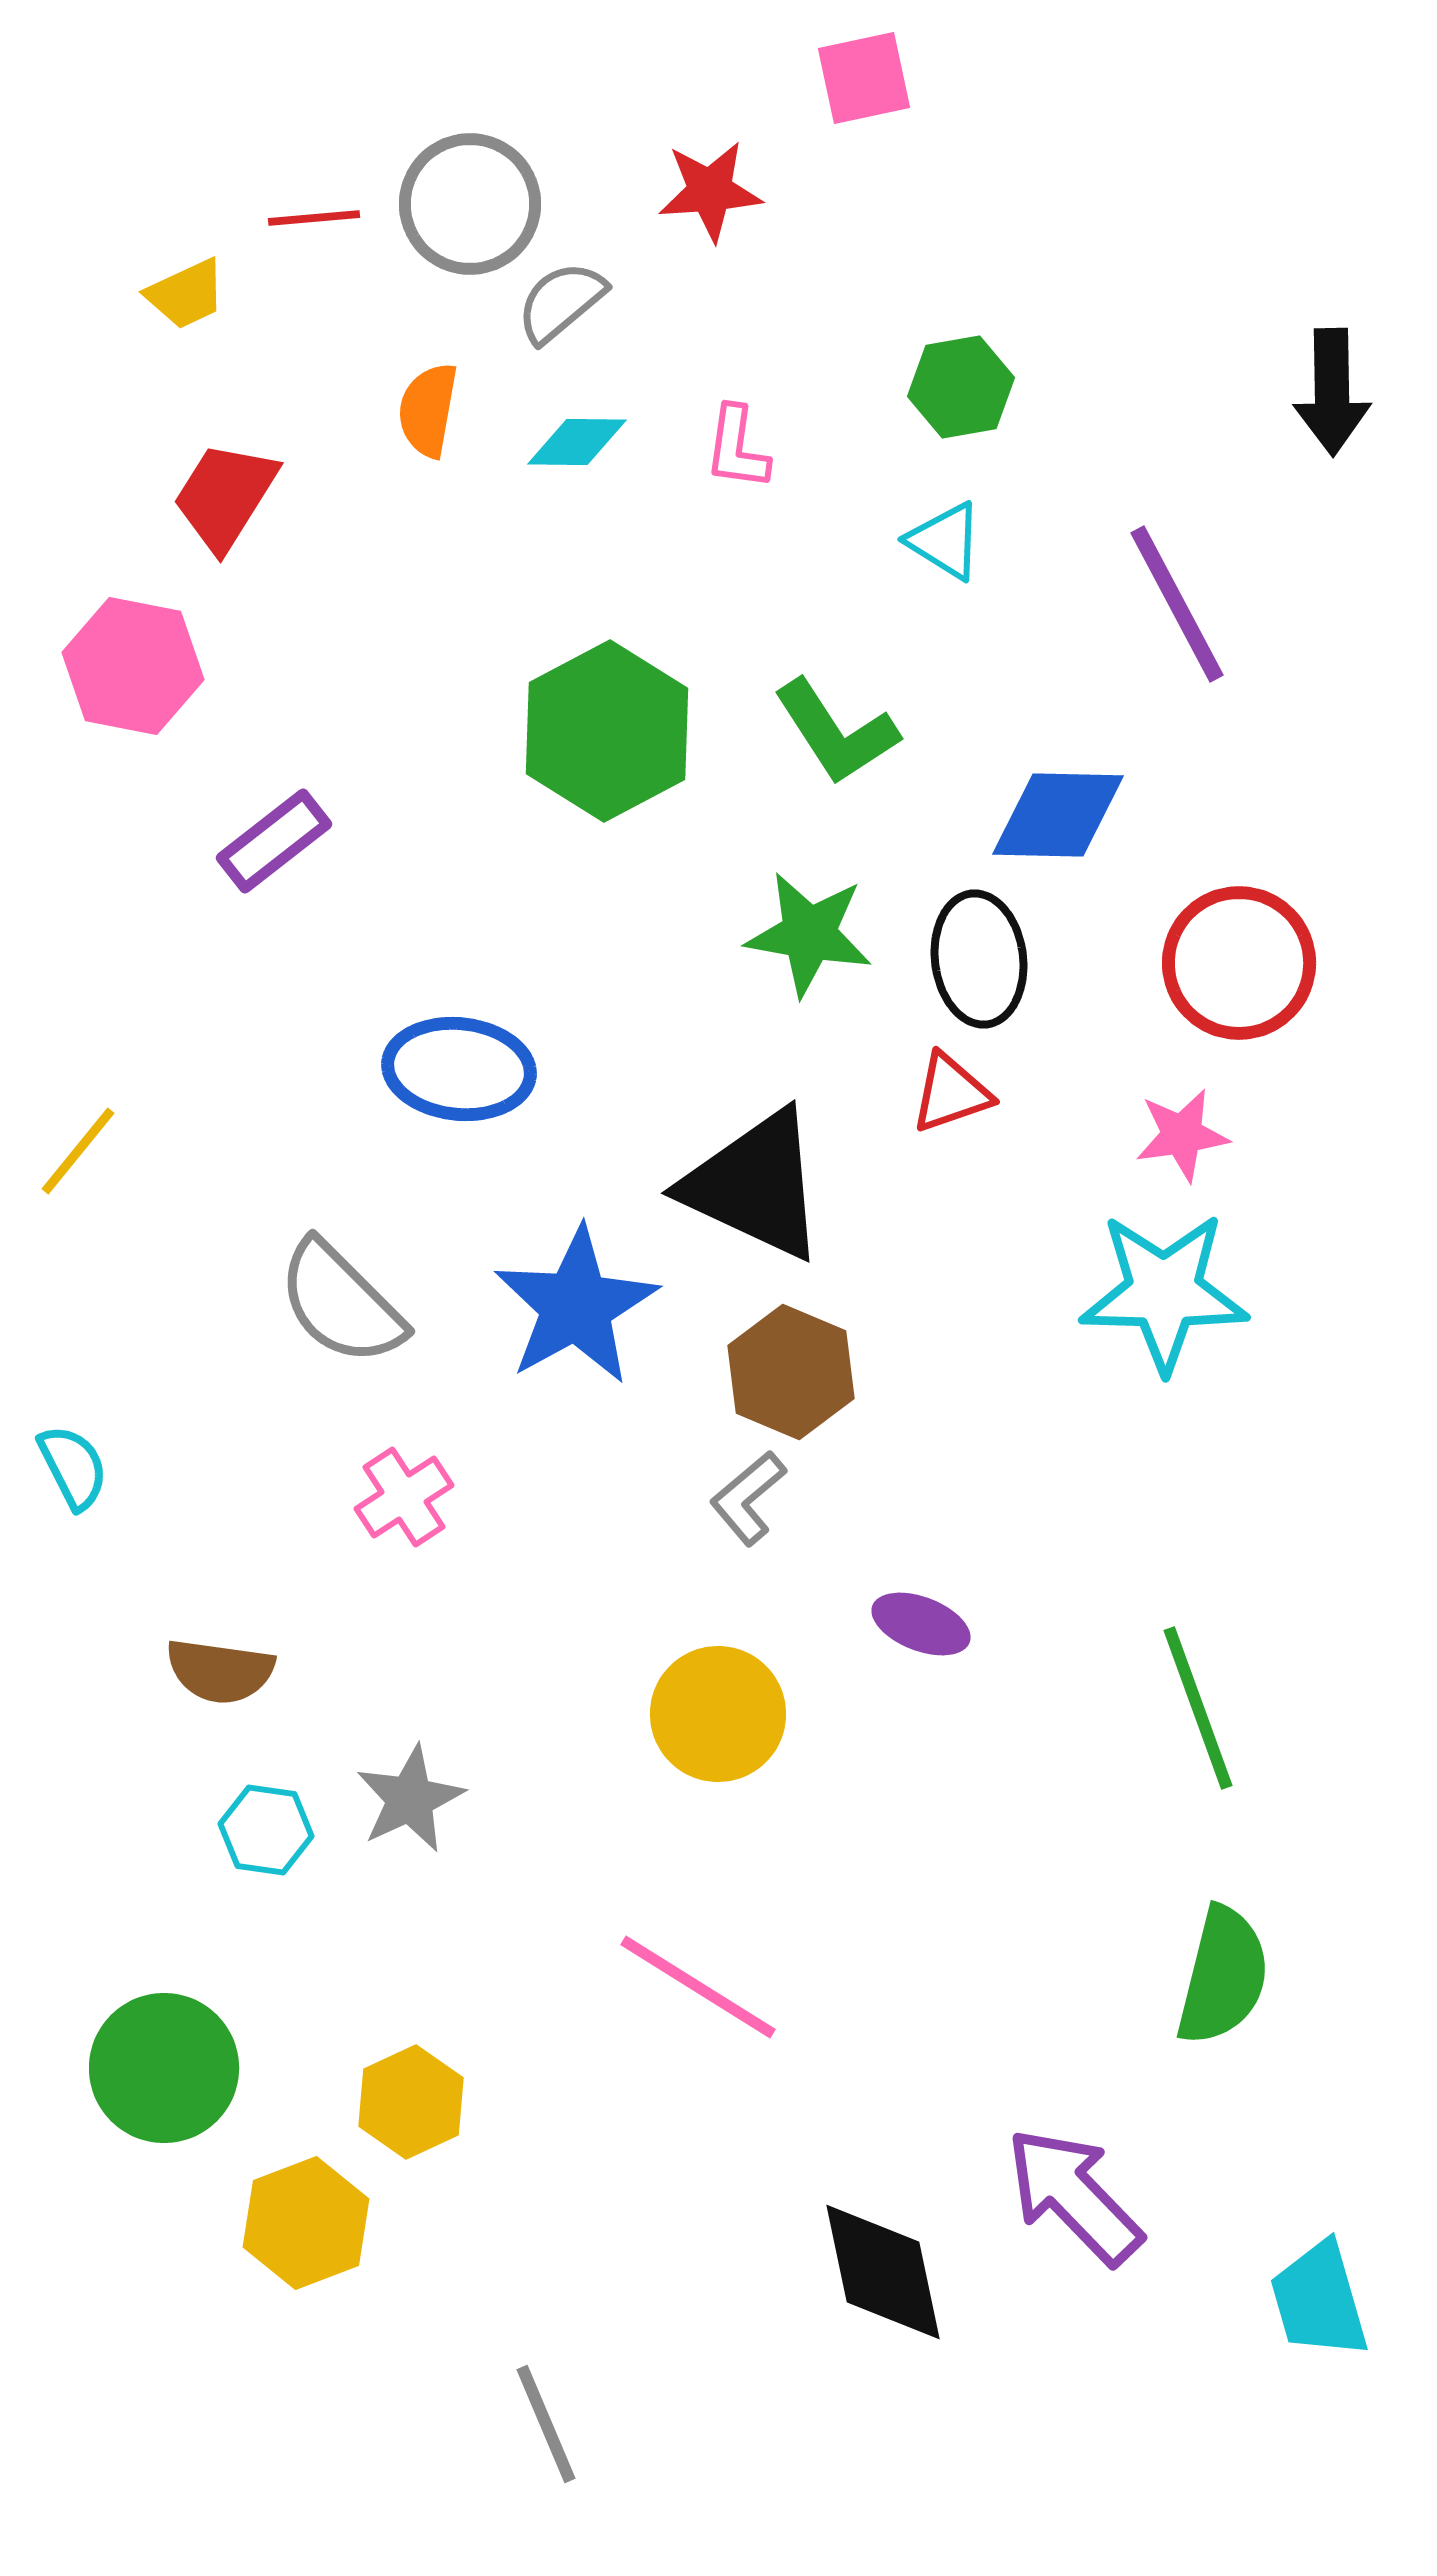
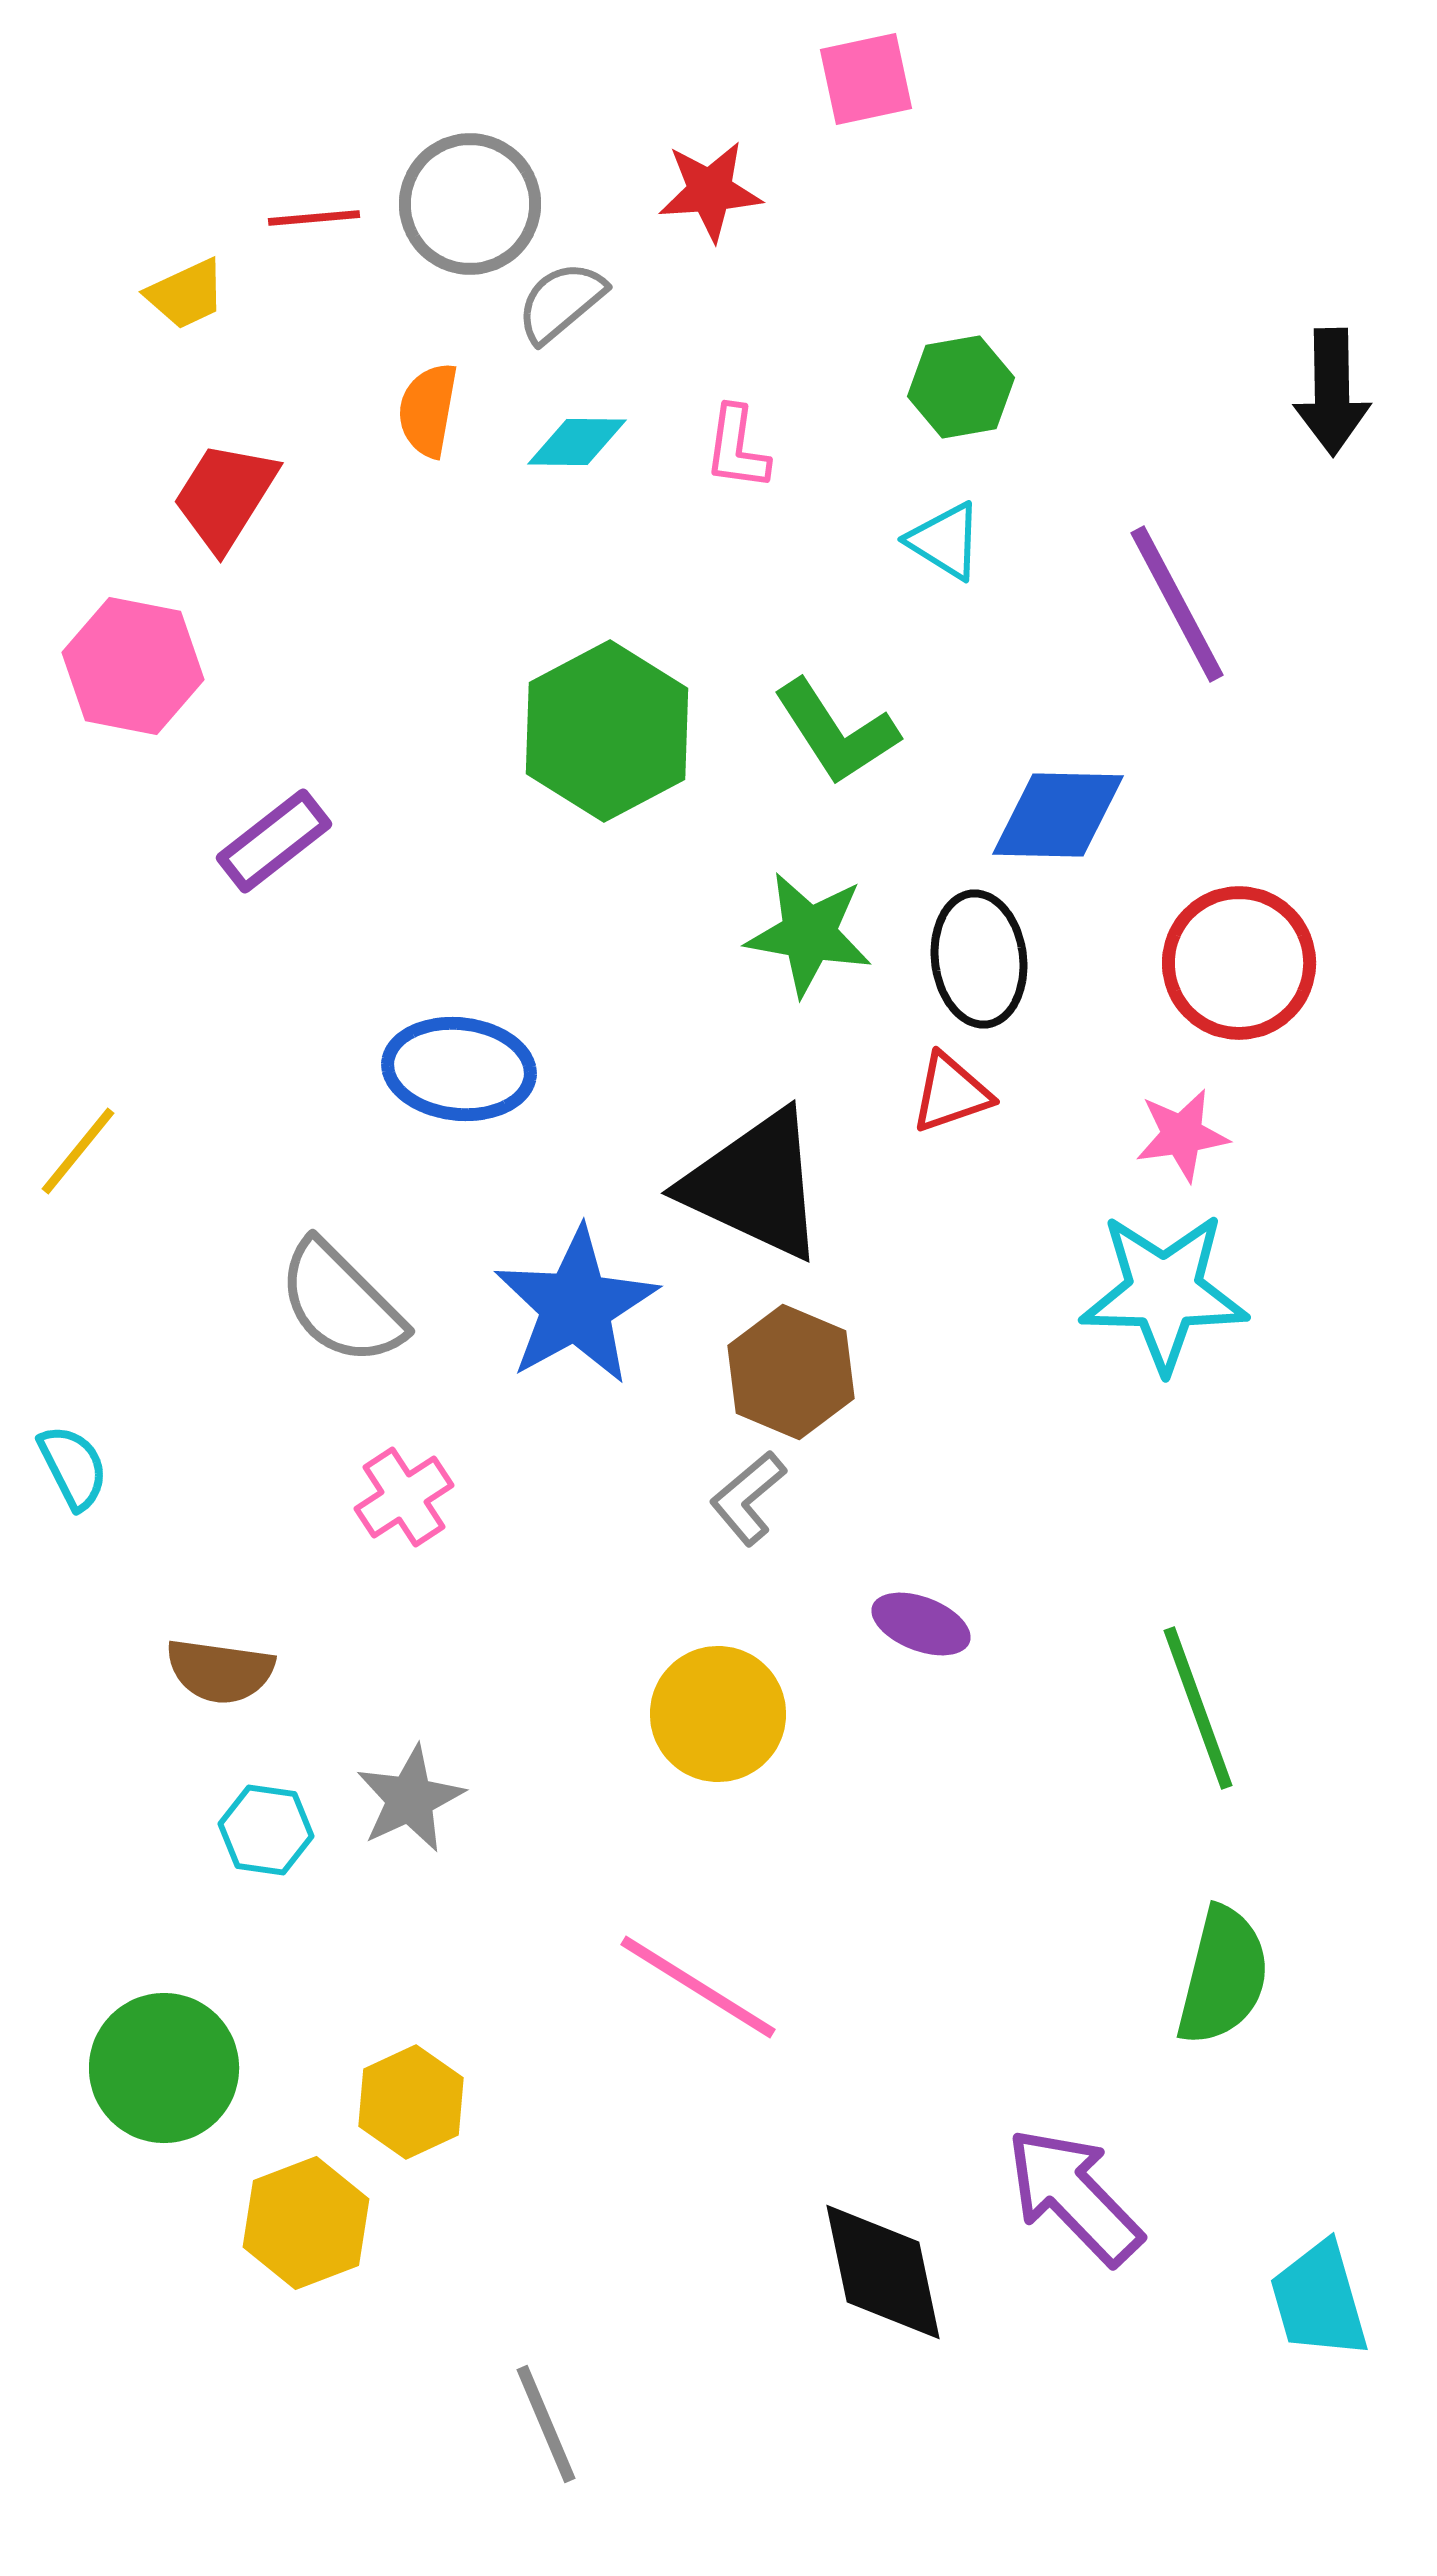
pink square at (864, 78): moved 2 px right, 1 px down
